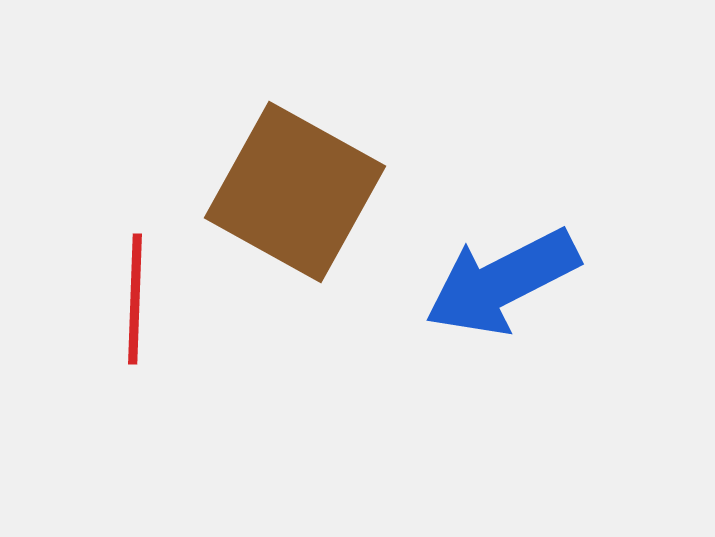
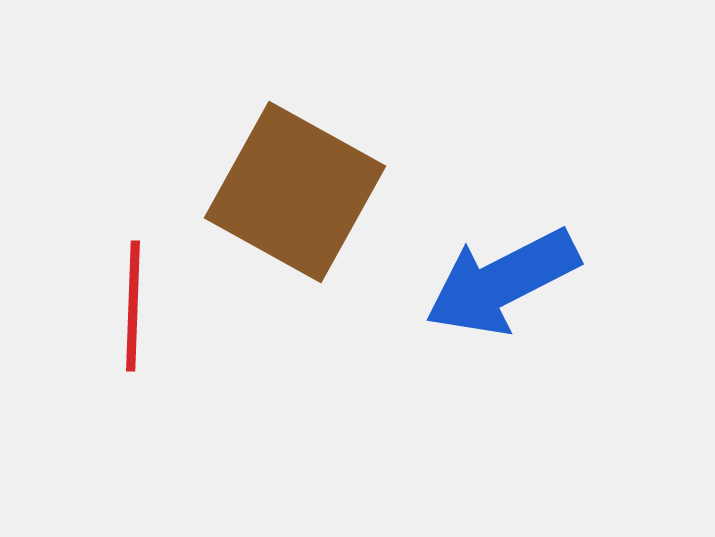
red line: moved 2 px left, 7 px down
